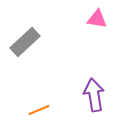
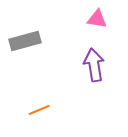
gray rectangle: moved 1 px up; rotated 28 degrees clockwise
purple arrow: moved 30 px up
